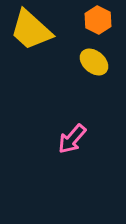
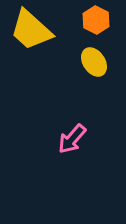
orange hexagon: moved 2 px left
yellow ellipse: rotated 16 degrees clockwise
